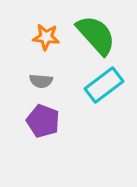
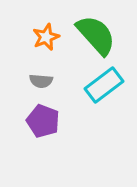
orange star: rotated 28 degrees counterclockwise
